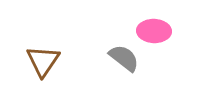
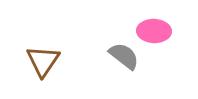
gray semicircle: moved 2 px up
